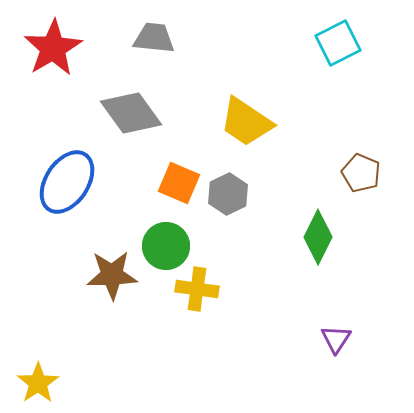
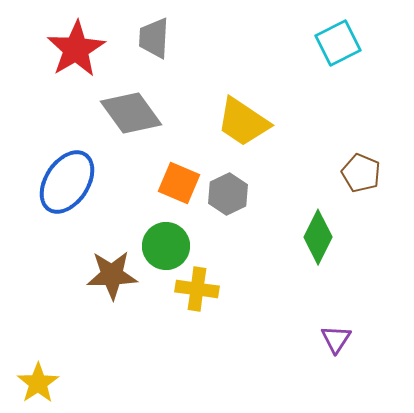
gray trapezoid: rotated 93 degrees counterclockwise
red star: moved 23 px right, 1 px down
yellow trapezoid: moved 3 px left
